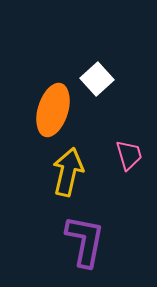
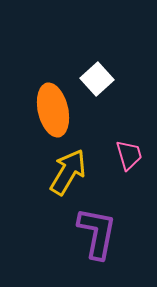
orange ellipse: rotated 30 degrees counterclockwise
yellow arrow: rotated 18 degrees clockwise
purple L-shape: moved 12 px right, 8 px up
